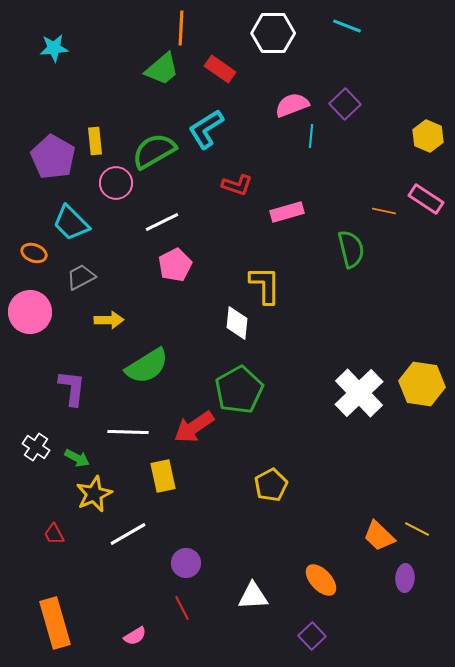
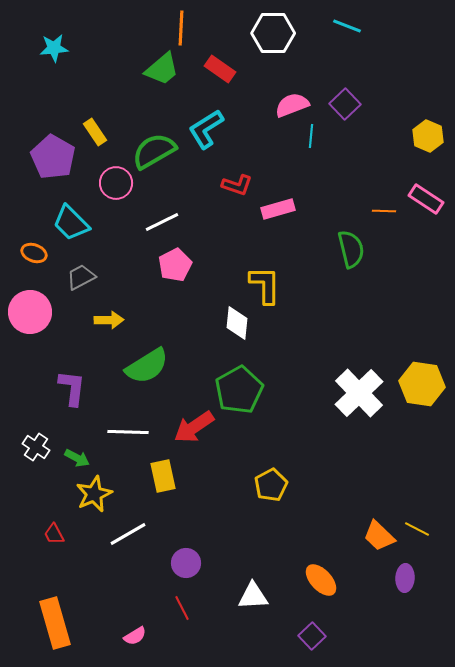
yellow rectangle at (95, 141): moved 9 px up; rotated 28 degrees counterclockwise
orange line at (384, 211): rotated 10 degrees counterclockwise
pink rectangle at (287, 212): moved 9 px left, 3 px up
